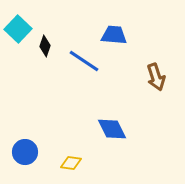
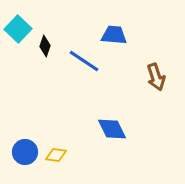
yellow diamond: moved 15 px left, 8 px up
